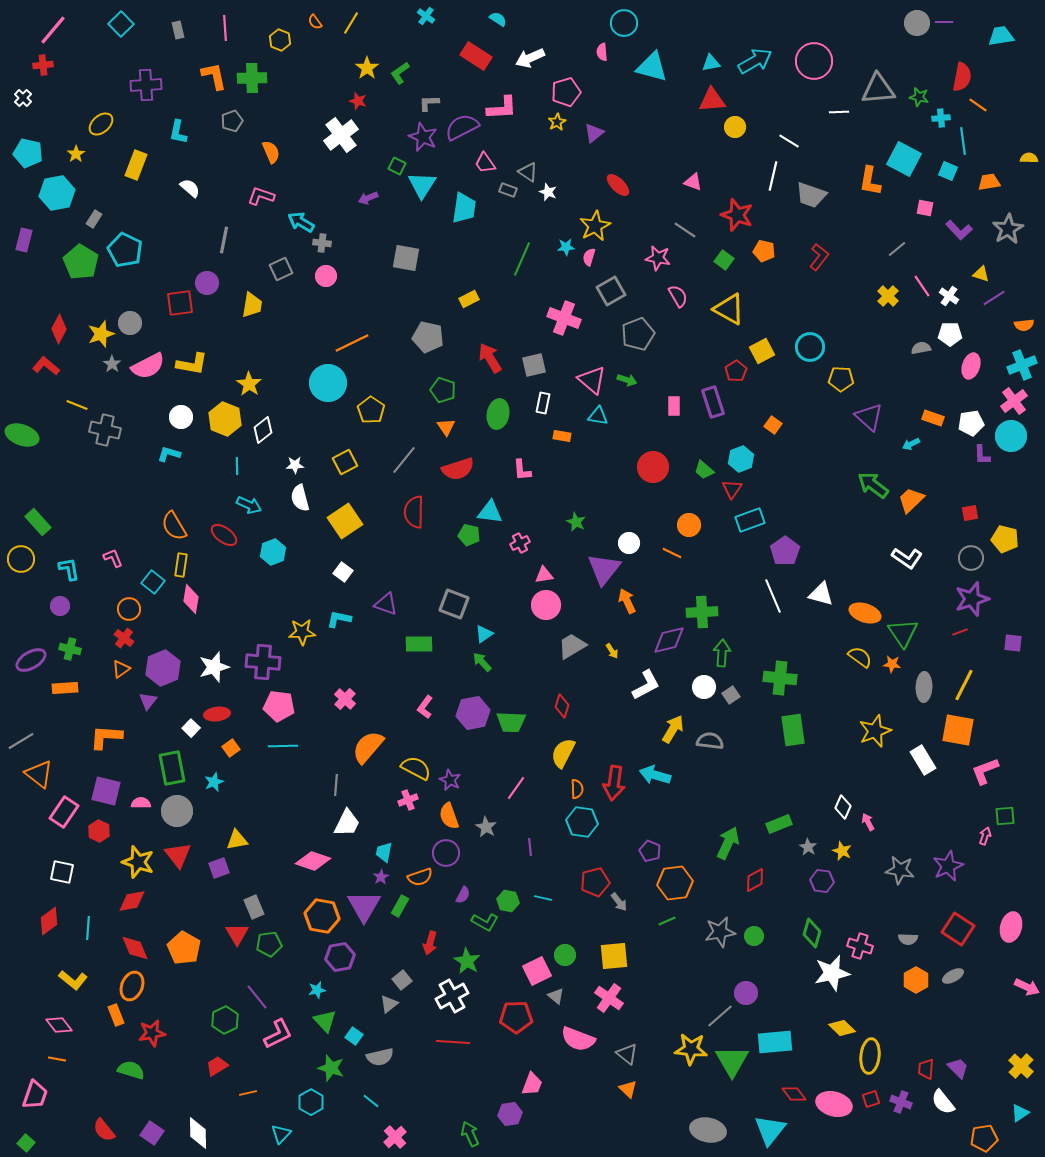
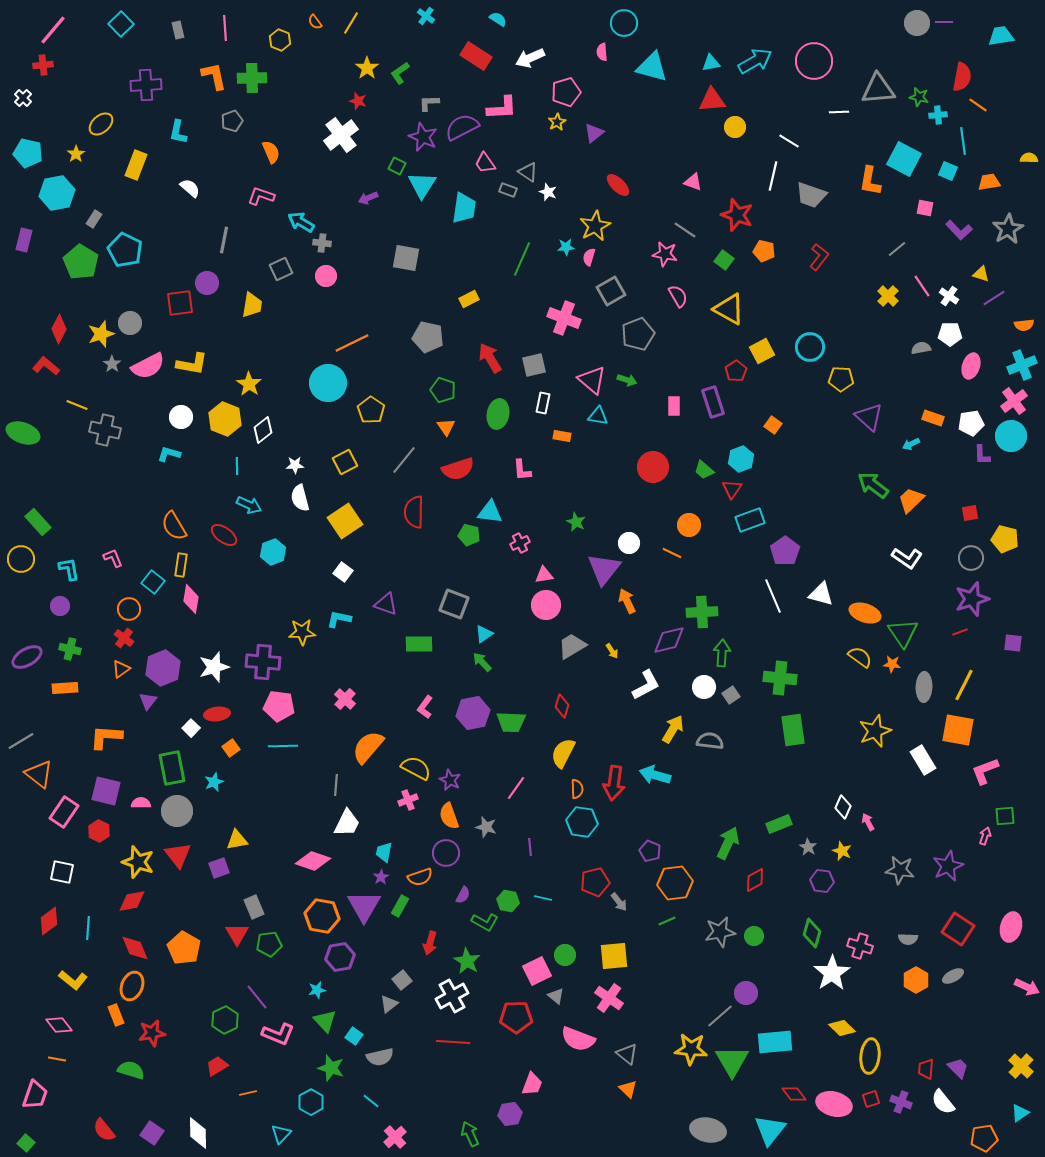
cyan cross at (941, 118): moved 3 px left, 3 px up
pink star at (658, 258): moved 7 px right, 4 px up
green ellipse at (22, 435): moved 1 px right, 2 px up
purple ellipse at (31, 660): moved 4 px left, 3 px up
gray star at (486, 827): rotated 15 degrees counterclockwise
white star at (832, 973): rotated 21 degrees counterclockwise
pink L-shape at (278, 1034): rotated 48 degrees clockwise
